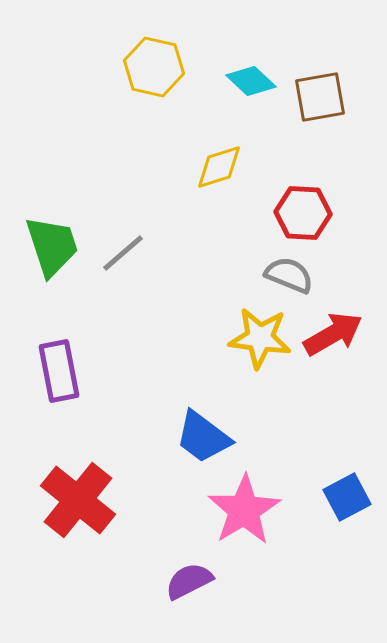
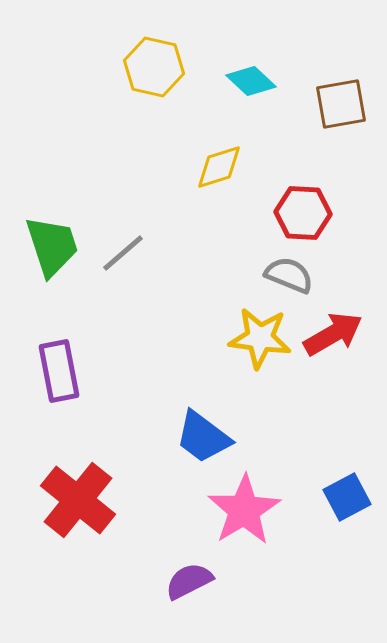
brown square: moved 21 px right, 7 px down
